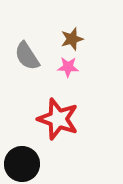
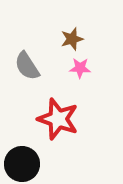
gray semicircle: moved 10 px down
pink star: moved 12 px right, 1 px down
